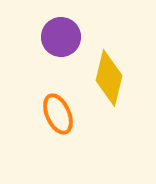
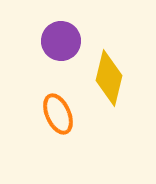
purple circle: moved 4 px down
